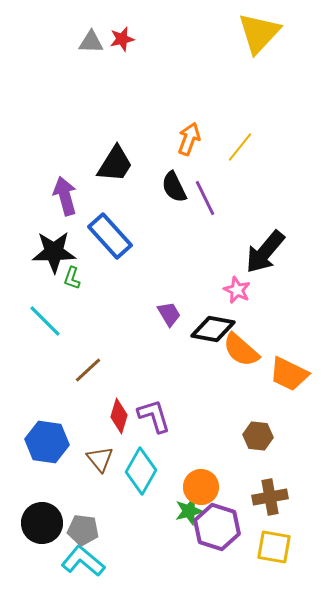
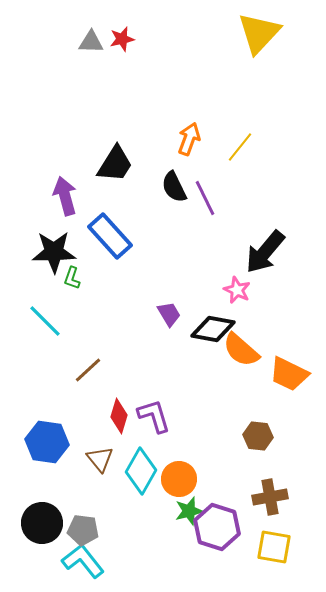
orange circle: moved 22 px left, 8 px up
cyan L-shape: rotated 12 degrees clockwise
